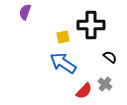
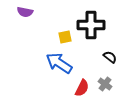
purple semicircle: rotated 98 degrees counterclockwise
yellow square: moved 2 px right
blue arrow: moved 4 px left
red semicircle: moved 2 px left, 3 px up; rotated 18 degrees counterclockwise
